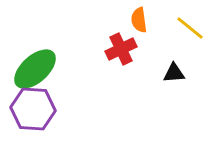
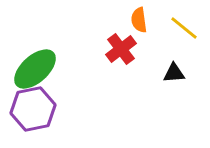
yellow line: moved 6 px left
red cross: rotated 12 degrees counterclockwise
purple hexagon: rotated 15 degrees counterclockwise
